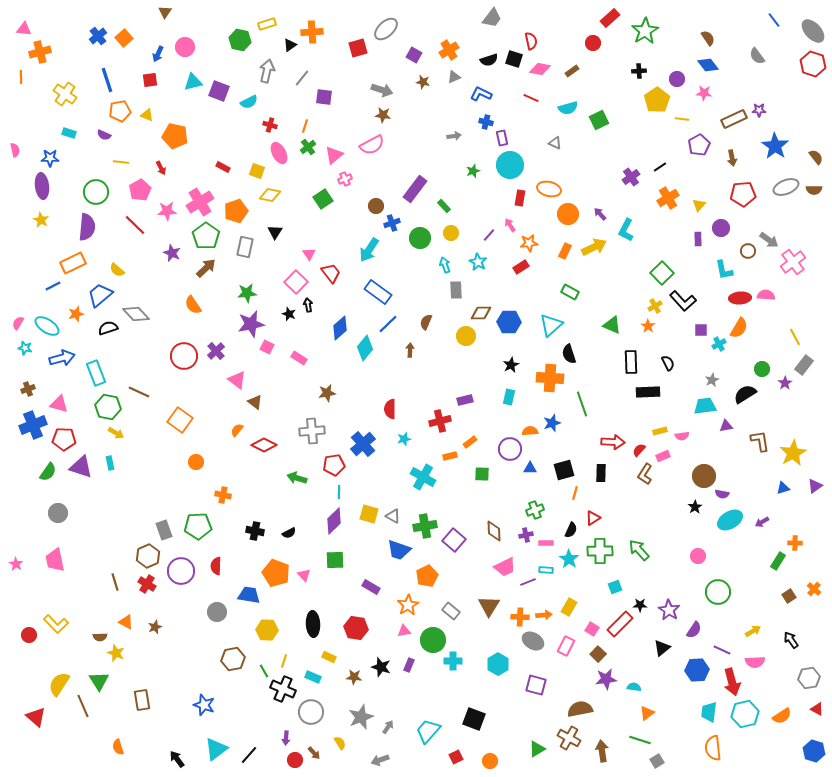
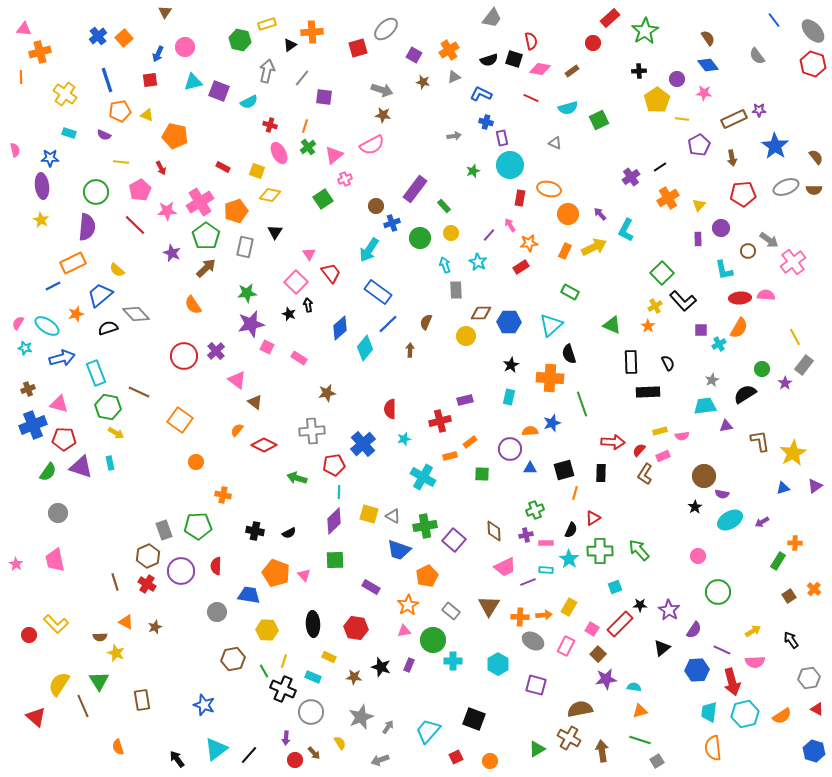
orange triangle at (647, 713): moved 7 px left, 2 px up; rotated 21 degrees clockwise
